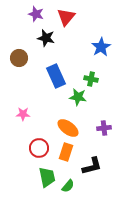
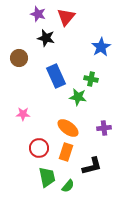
purple star: moved 2 px right
